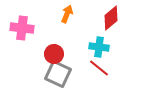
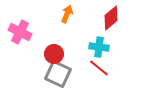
pink cross: moved 2 px left, 4 px down; rotated 20 degrees clockwise
